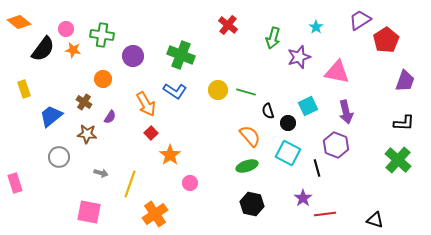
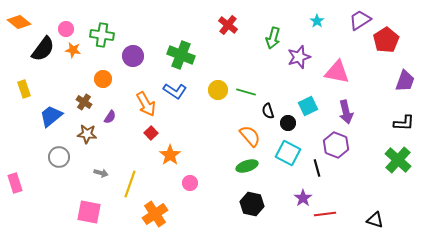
cyan star at (316, 27): moved 1 px right, 6 px up
